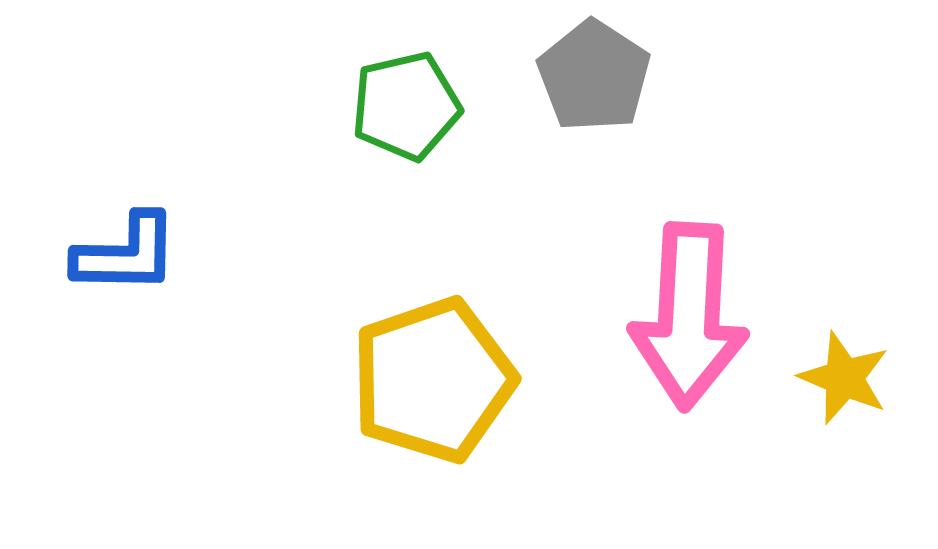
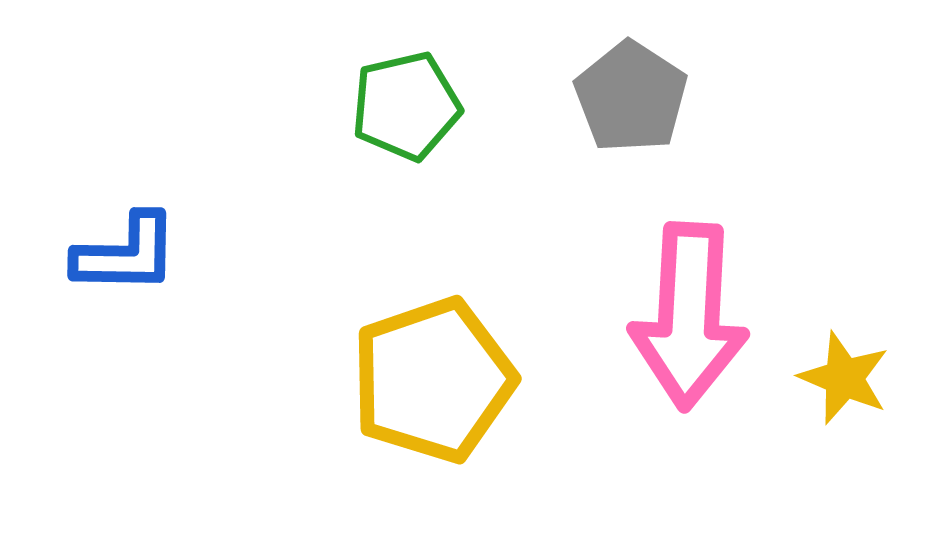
gray pentagon: moved 37 px right, 21 px down
